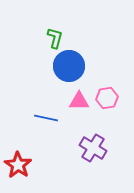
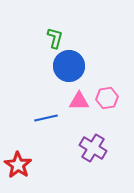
blue line: rotated 25 degrees counterclockwise
